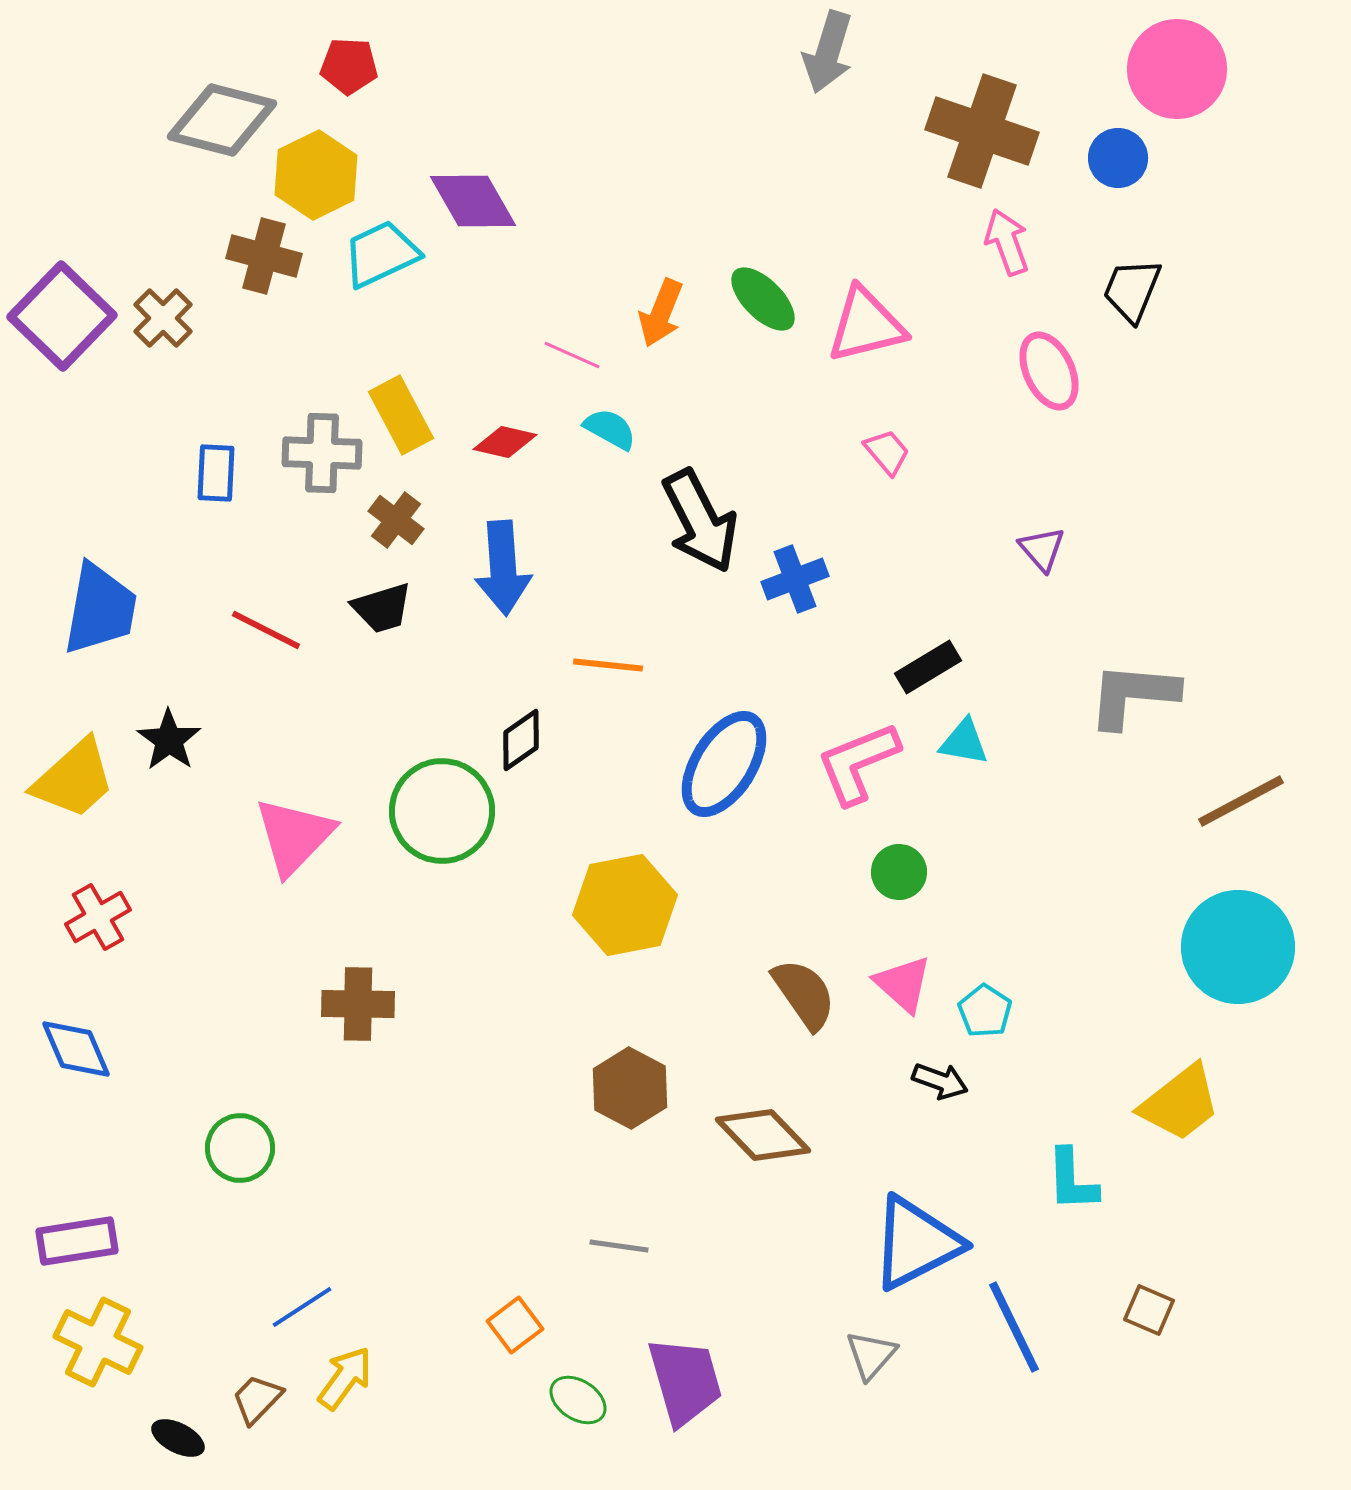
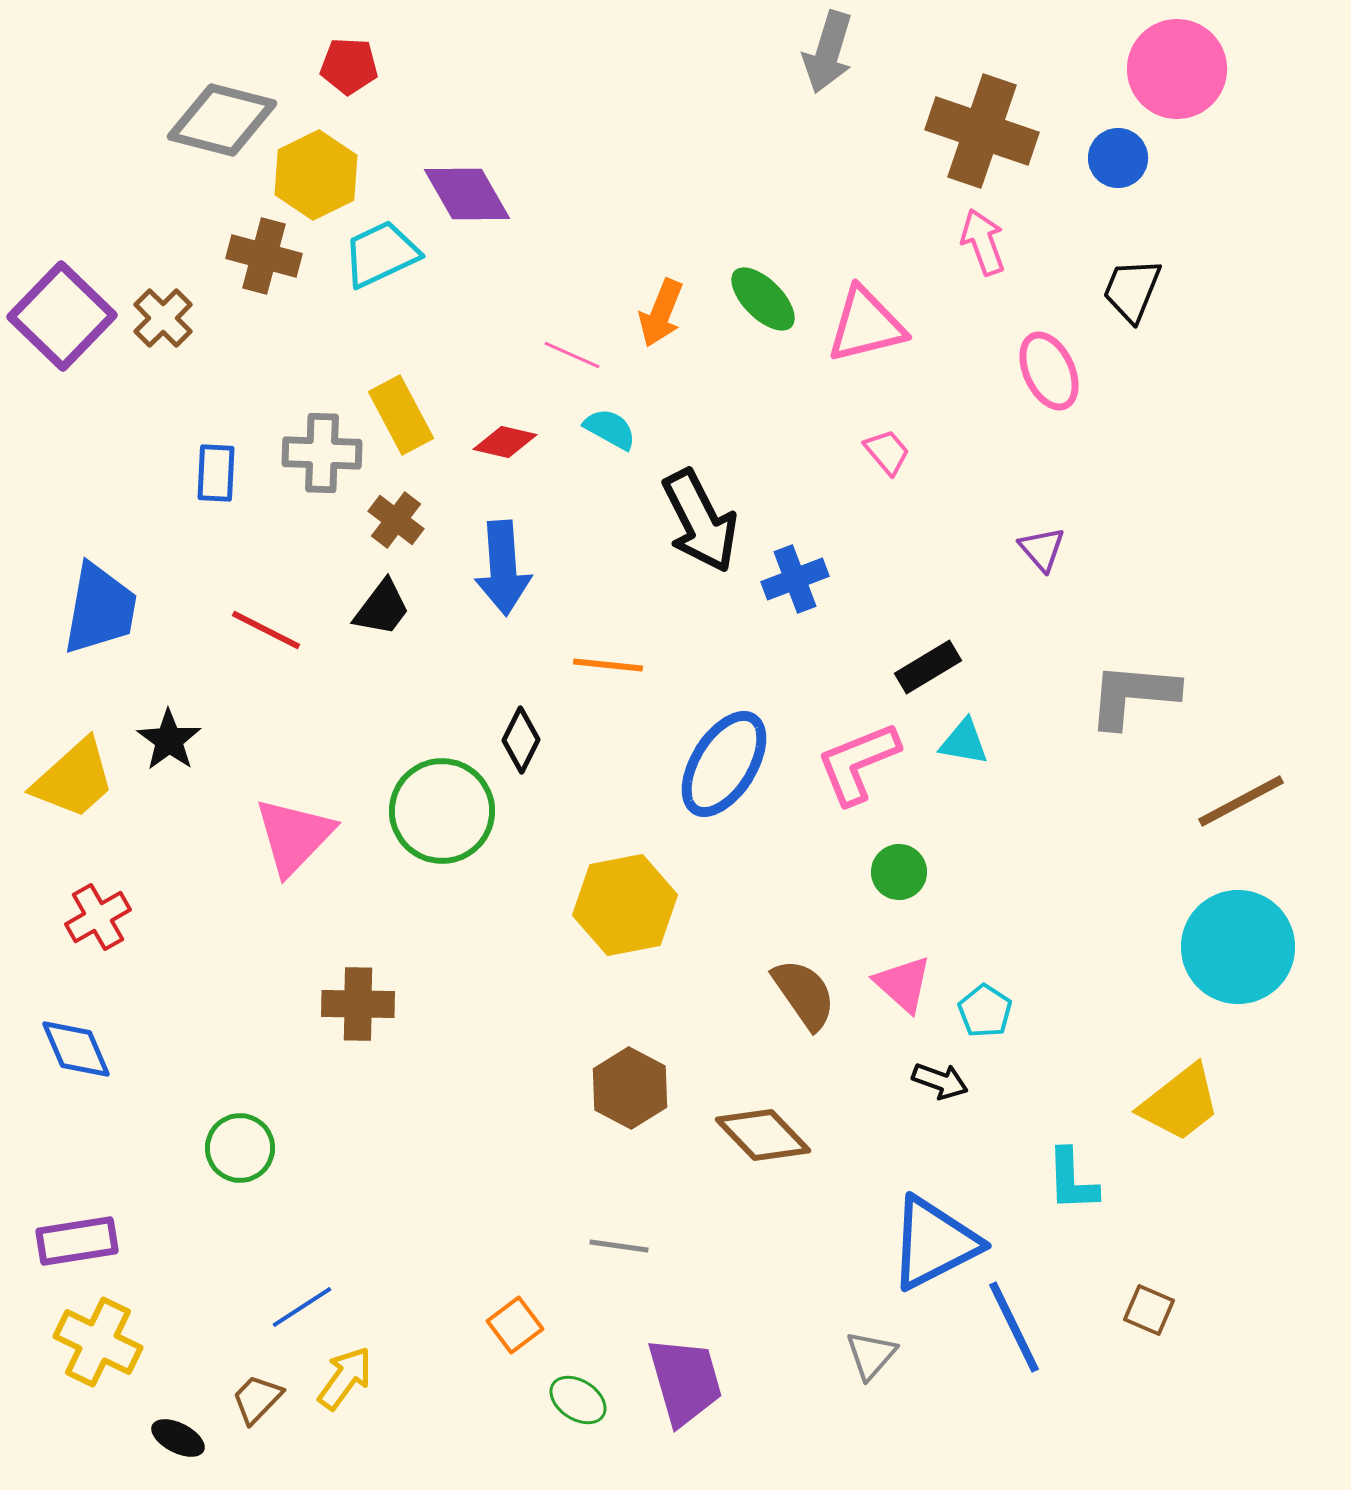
purple diamond at (473, 201): moved 6 px left, 7 px up
pink arrow at (1007, 242): moved 24 px left
black trapezoid at (382, 608): rotated 36 degrees counterclockwise
black diamond at (521, 740): rotated 28 degrees counterclockwise
blue triangle at (916, 1243): moved 18 px right
